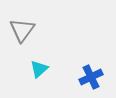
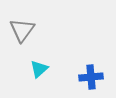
blue cross: rotated 20 degrees clockwise
